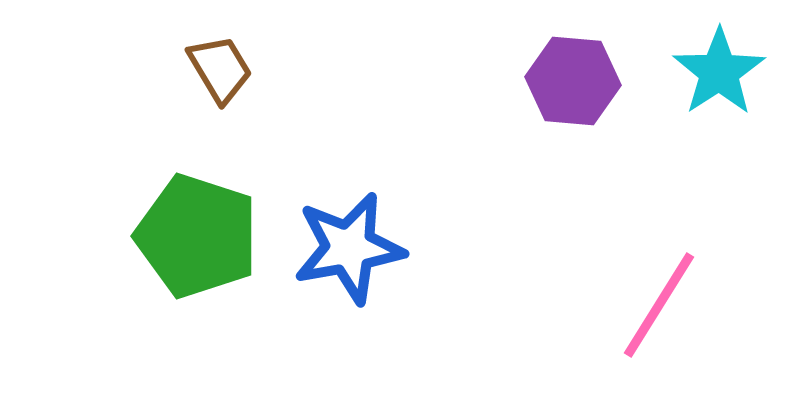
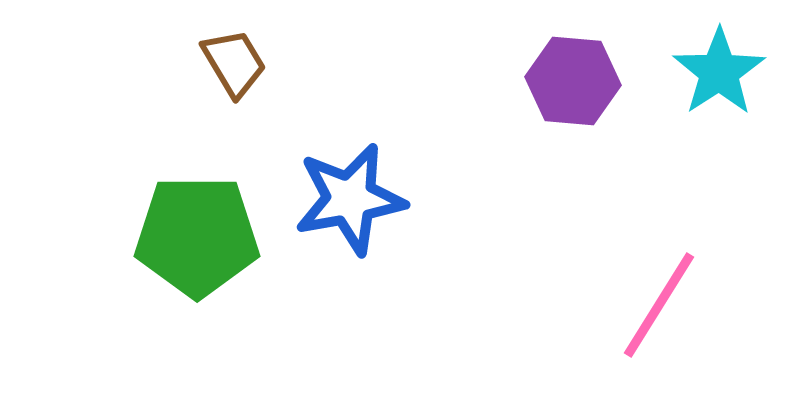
brown trapezoid: moved 14 px right, 6 px up
green pentagon: rotated 18 degrees counterclockwise
blue star: moved 1 px right, 49 px up
